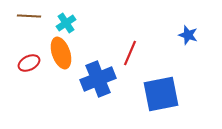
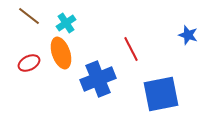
brown line: rotated 35 degrees clockwise
red line: moved 1 px right, 4 px up; rotated 50 degrees counterclockwise
